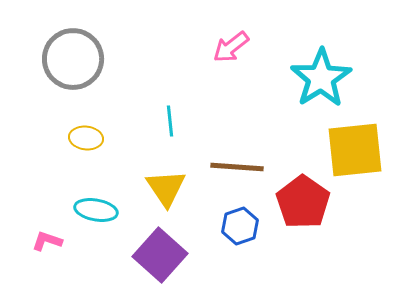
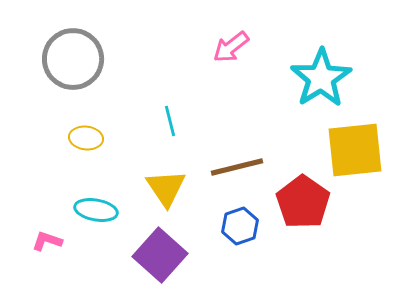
cyan line: rotated 8 degrees counterclockwise
brown line: rotated 18 degrees counterclockwise
